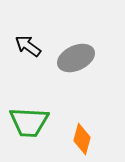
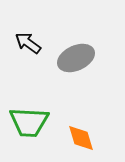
black arrow: moved 3 px up
orange diamond: moved 1 px left, 1 px up; rotated 32 degrees counterclockwise
